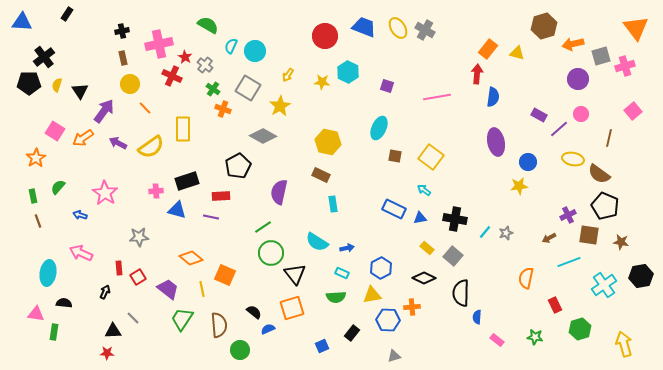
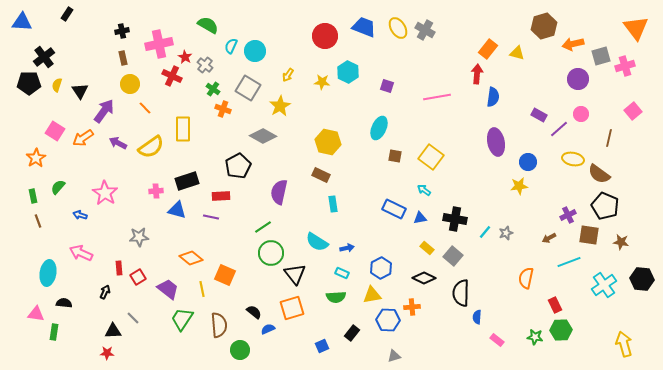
black hexagon at (641, 276): moved 1 px right, 3 px down; rotated 15 degrees clockwise
green hexagon at (580, 329): moved 19 px left, 1 px down; rotated 15 degrees clockwise
